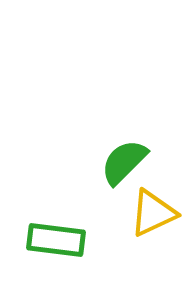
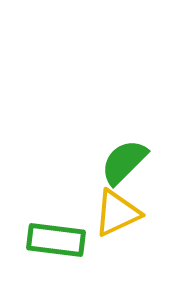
yellow triangle: moved 36 px left
